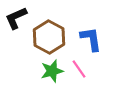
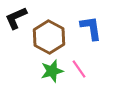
blue L-shape: moved 11 px up
